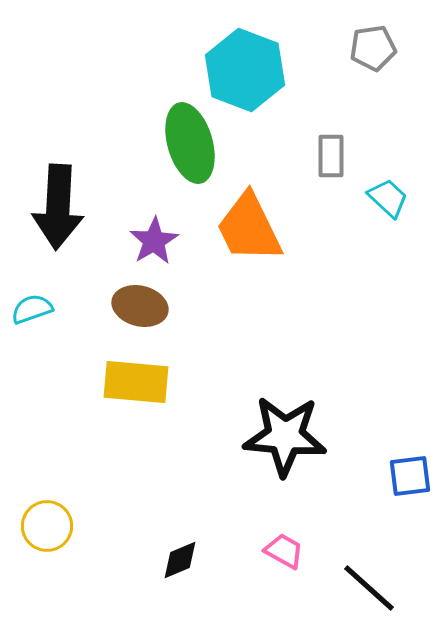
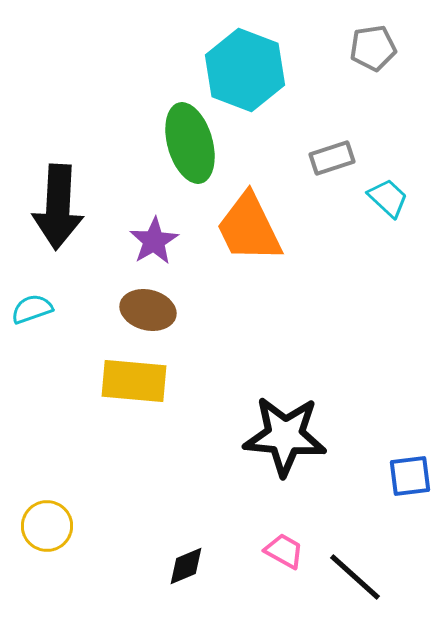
gray rectangle: moved 1 px right, 2 px down; rotated 72 degrees clockwise
brown ellipse: moved 8 px right, 4 px down
yellow rectangle: moved 2 px left, 1 px up
black diamond: moved 6 px right, 6 px down
black line: moved 14 px left, 11 px up
